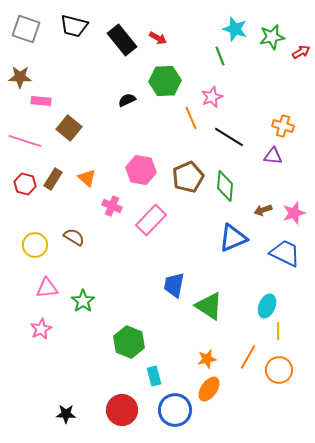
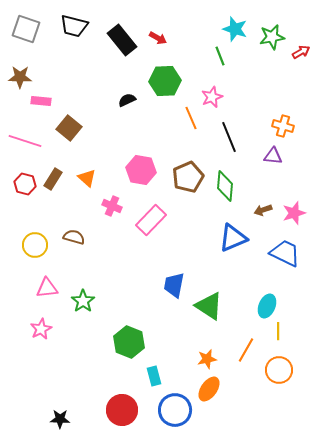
black line at (229, 137): rotated 36 degrees clockwise
brown semicircle at (74, 237): rotated 15 degrees counterclockwise
orange line at (248, 357): moved 2 px left, 7 px up
black star at (66, 414): moved 6 px left, 5 px down
